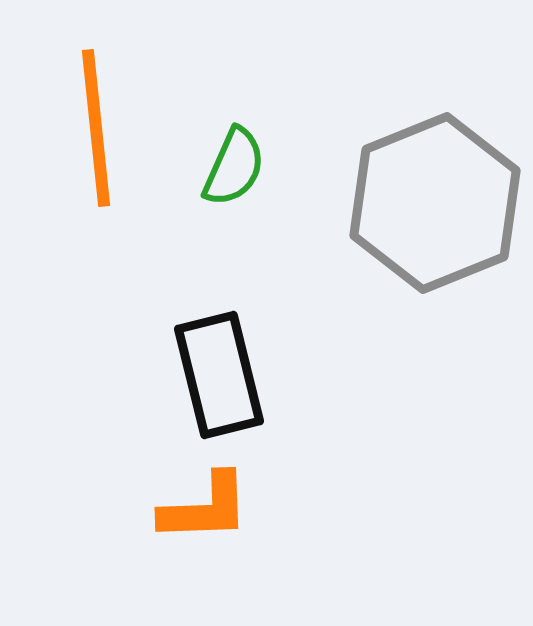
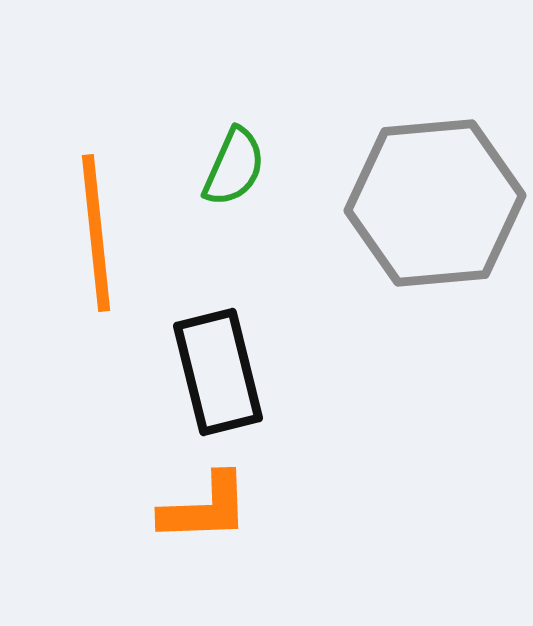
orange line: moved 105 px down
gray hexagon: rotated 17 degrees clockwise
black rectangle: moved 1 px left, 3 px up
